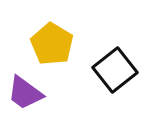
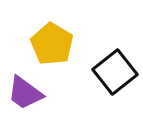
black square: moved 2 px down
